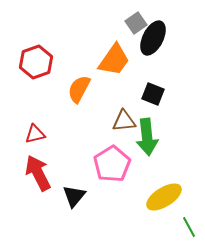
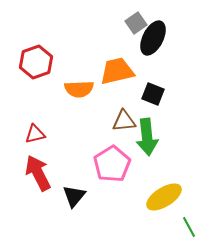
orange trapezoid: moved 3 px right, 11 px down; rotated 138 degrees counterclockwise
orange semicircle: rotated 120 degrees counterclockwise
